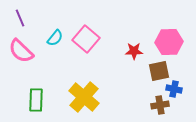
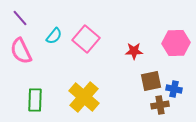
purple line: rotated 18 degrees counterclockwise
cyan semicircle: moved 1 px left, 2 px up
pink hexagon: moved 7 px right, 1 px down
pink semicircle: rotated 20 degrees clockwise
brown square: moved 8 px left, 10 px down
green rectangle: moved 1 px left
